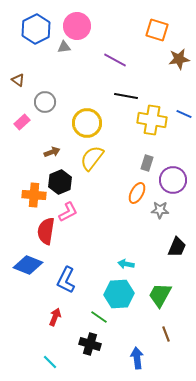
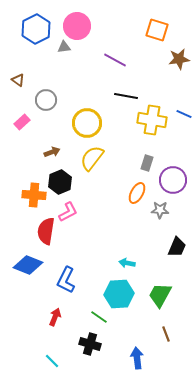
gray circle: moved 1 px right, 2 px up
cyan arrow: moved 1 px right, 1 px up
cyan line: moved 2 px right, 1 px up
